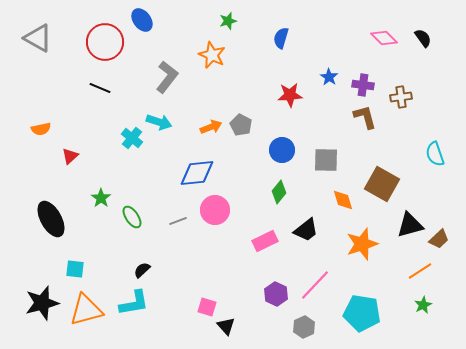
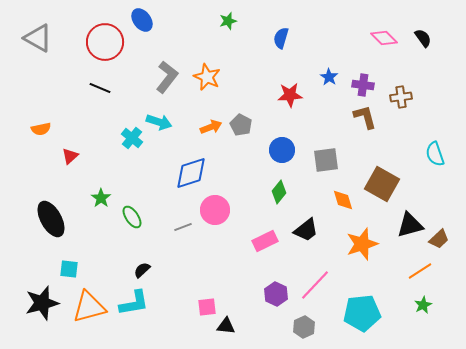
orange star at (212, 55): moved 5 px left, 22 px down
gray square at (326, 160): rotated 8 degrees counterclockwise
blue diamond at (197, 173): moved 6 px left; rotated 12 degrees counterclockwise
gray line at (178, 221): moved 5 px right, 6 px down
cyan square at (75, 269): moved 6 px left
pink square at (207, 307): rotated 24 degrees counterclockwise
orange triangle at (86, 310): moved 3 px right, 3 px up
cyan pentagon at (362, 313): rotated 15 degrees counterclockwise
black triangle at (226, 326): rotated 42 degrees counterclockwise
